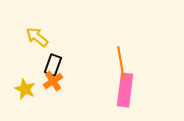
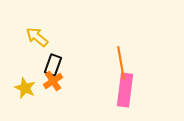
yellow star: moved 1 px up
